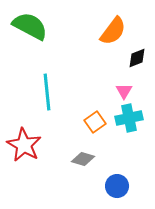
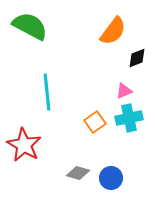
pink triangle: rotated 36 degrees clockwise
gray diamond: moved 5 px left, 14 px down
blue circle: moved 6 px left, 8 px up
